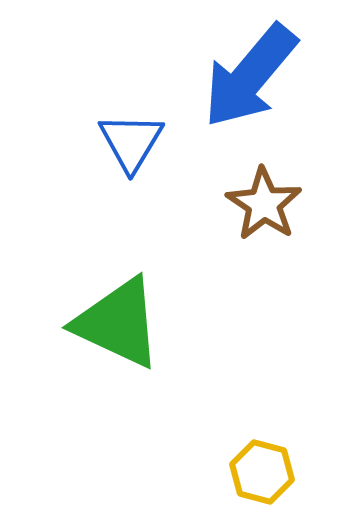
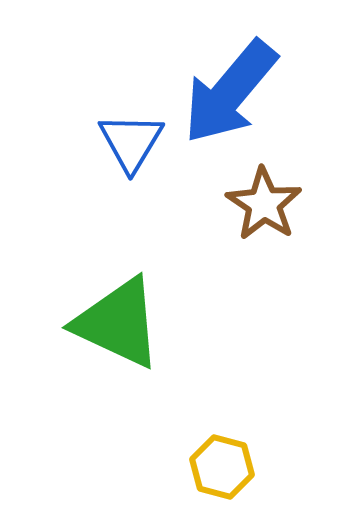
blue arrow: moved 20 px left, 16 px down
yellow hexagon: moved 40 px left, 5 px up
